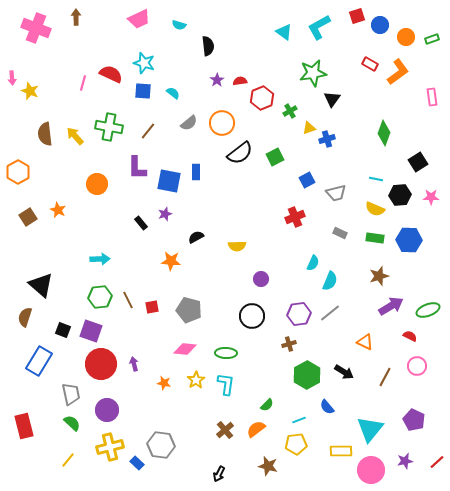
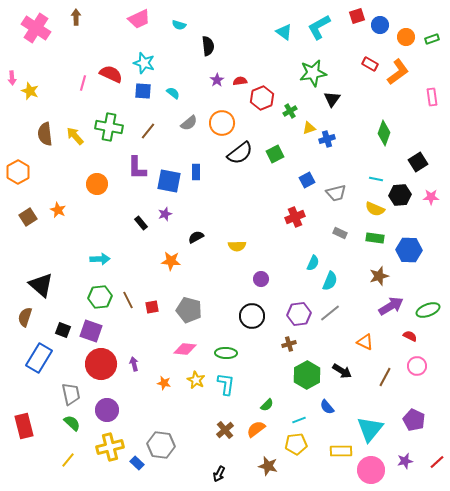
pink cross at (36, 28): rotated 12 degrees clockwise
green square at (275, 157): moved 3 px up
blue hexagon at (409, 240): moved 10 px down
blue rectangle at (39, 361): moved 3 px up
black arrow at (344, 372): moved 2 px left, 1 px up
yellow star at (196, 380): rotated 12 degrees counterclockwise
